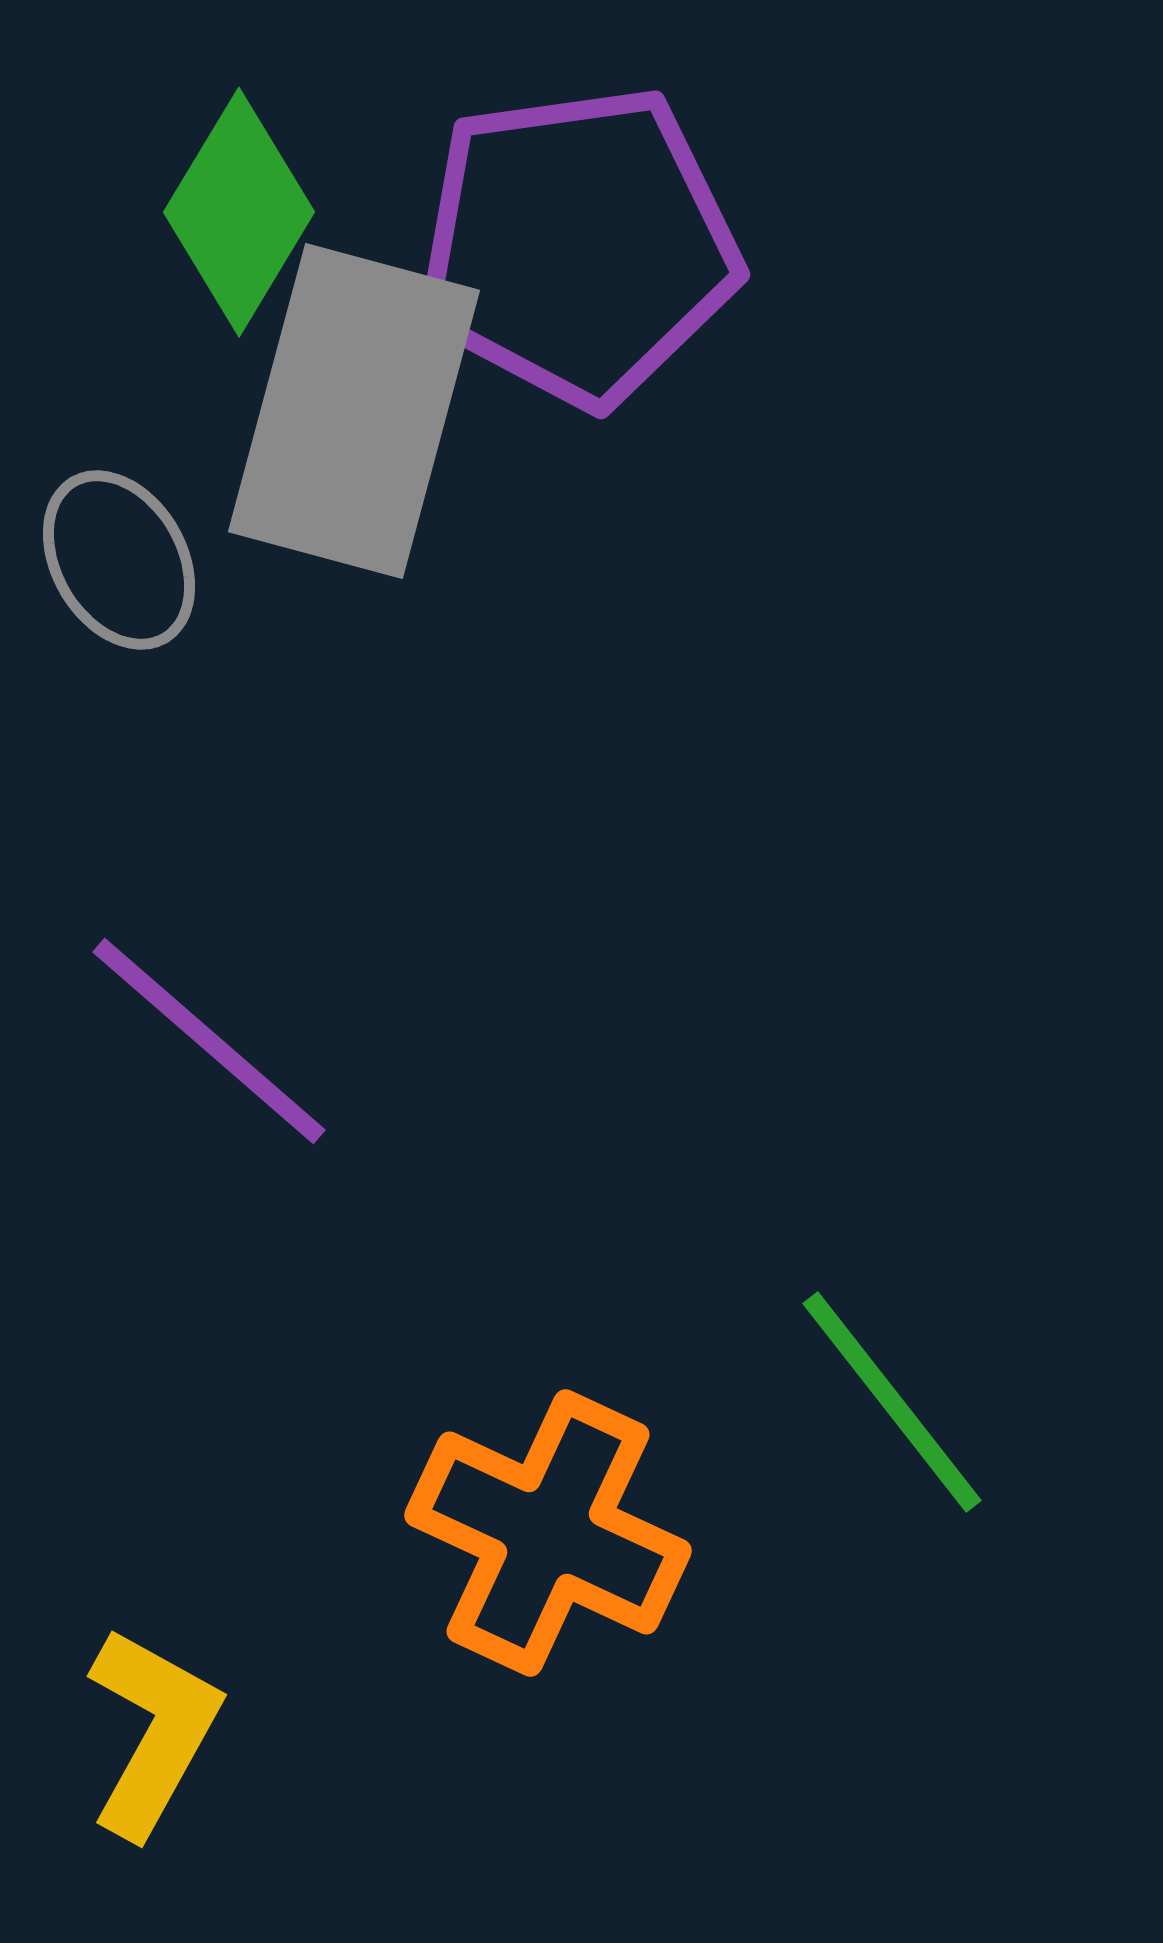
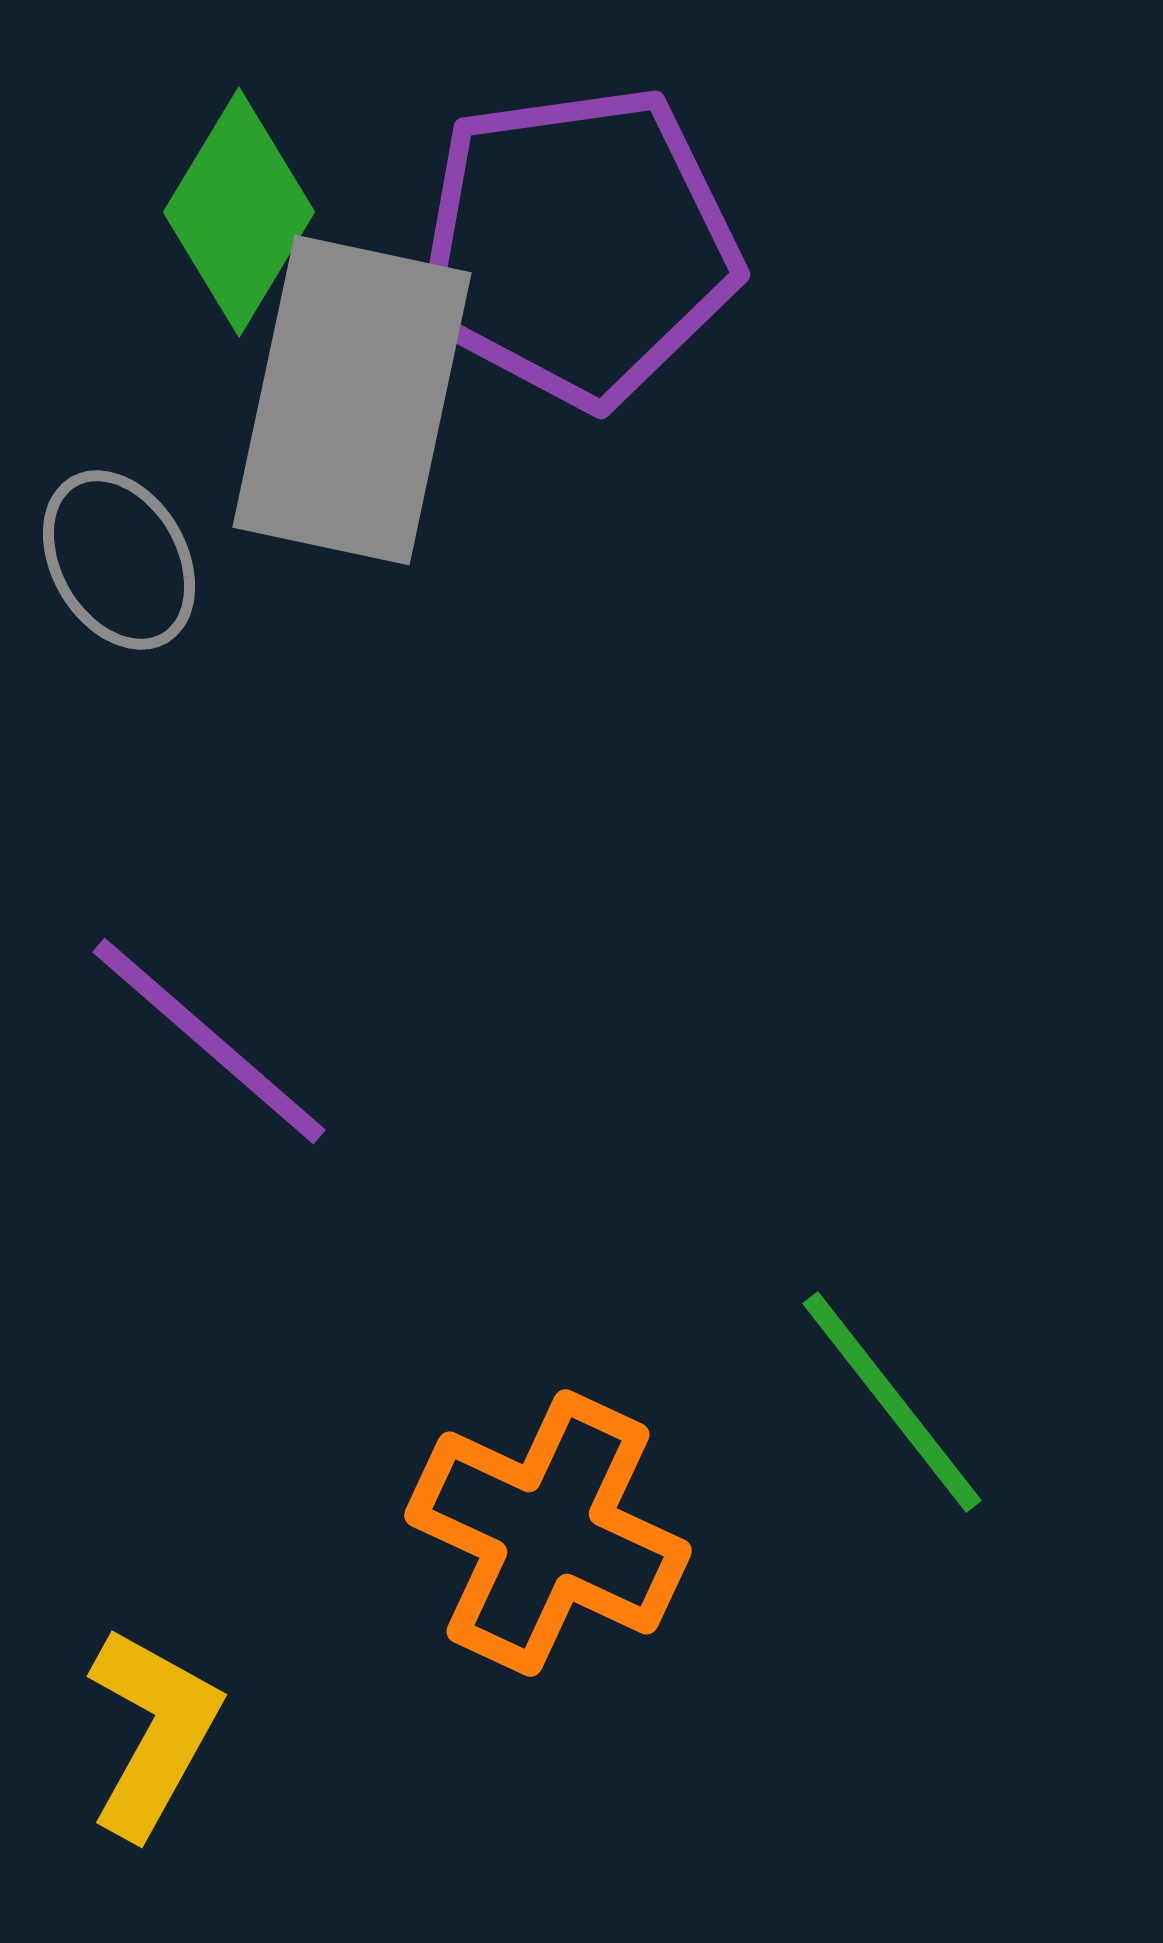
gray rectangle: moved 2 px left, 11 px up; rotated 3 degrees counterclockwise
